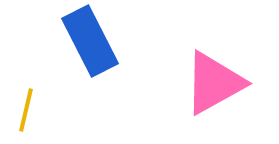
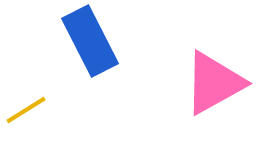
yellow line: rotated 45 degrees clockwise
